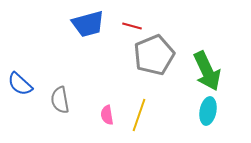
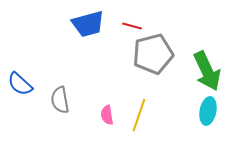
gray pentagon: moved 1 px left, 1 px up; rotated 9 degrees clockwise
